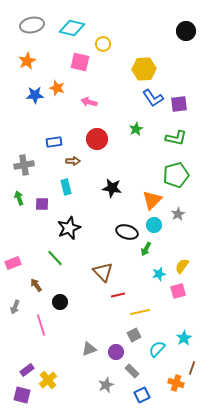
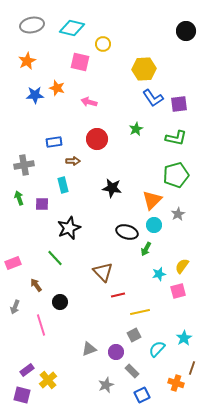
cyan rectangle at (66, 187): moved 3 px left, 2 px up
